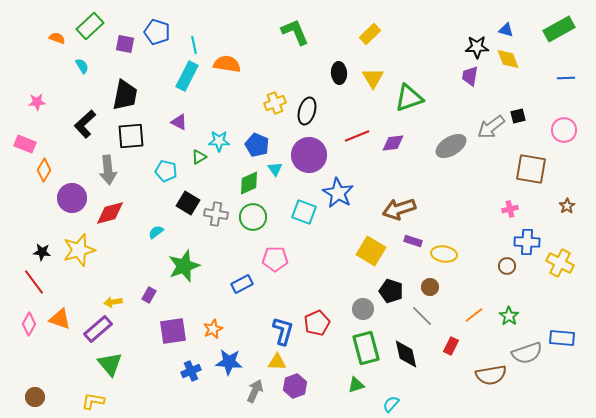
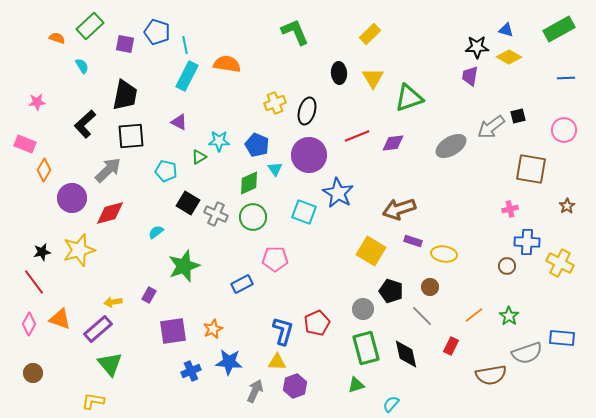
cyan line at (194, 45): moved 9 px left
yellow diamond at (508, 59): moved 1 px right, 2 px up; rotated 40 degrees counterclockwise
gray arrow at (108, 170): rotated 128 degrees counterclockwise
gray cross at (216, 214): rotated 15 degrees clockwise
black star at (42, 252): rotated 18 degrees counterclockwise
brown circle at (35, 397): moved 2 px left, 24 px up
